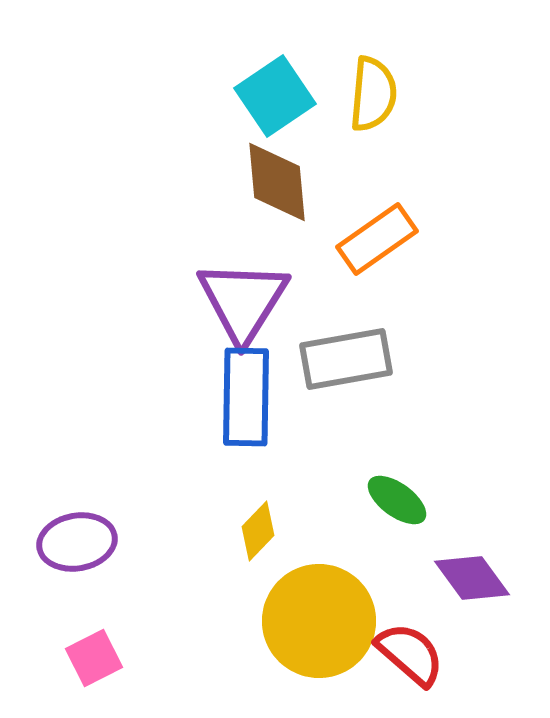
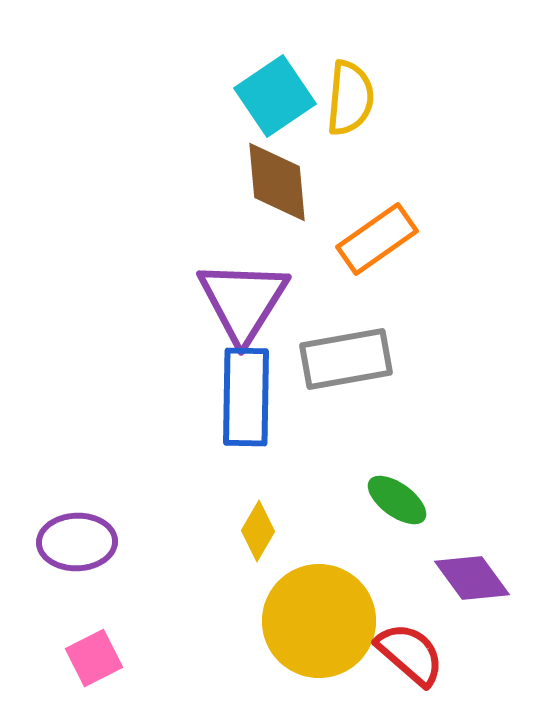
yellow semicircle: moved 23 px left, 4 px down
yellow diamond: rotated 14 degrees counterclockwise
purple ellipse: rotated 8 degrees clockwise
